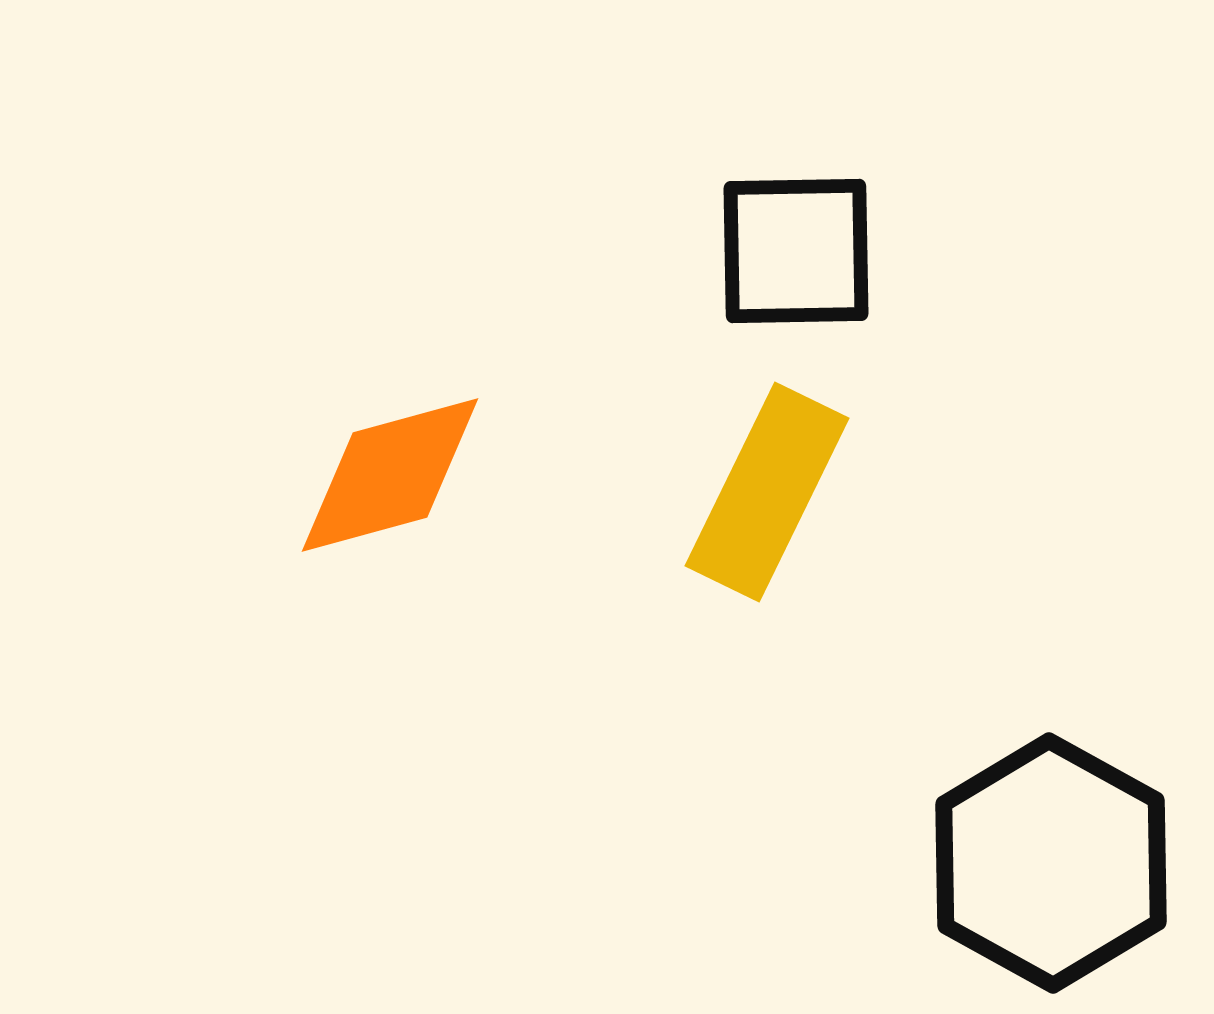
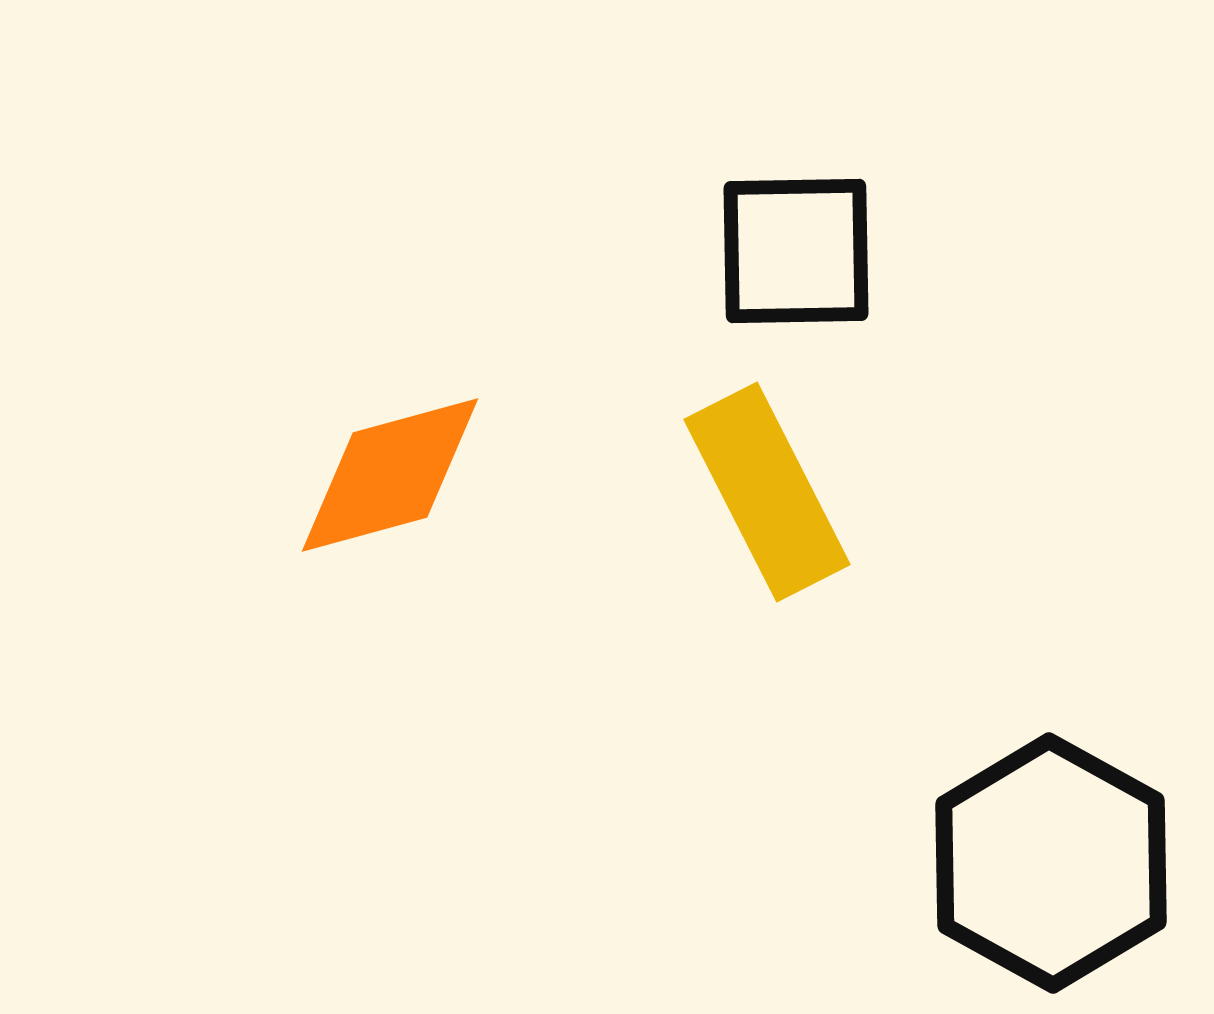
yellow rectangle: rotated 53 degrees counterclockwise
